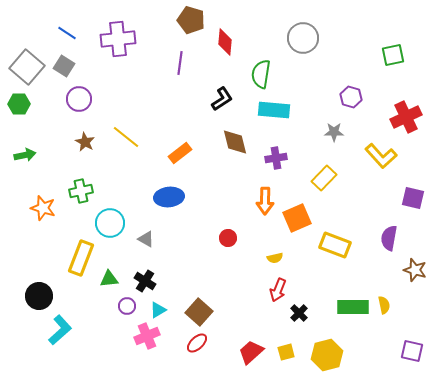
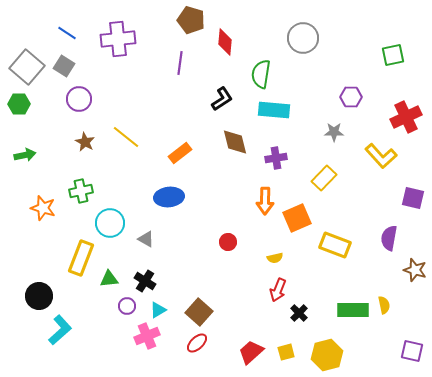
purple hexagon at (351, 97): rotated 15 degrees counterclockwise
red circle at (228, 238): moved 4 px down
green rectangle at (353, 307): moved 3 px down
